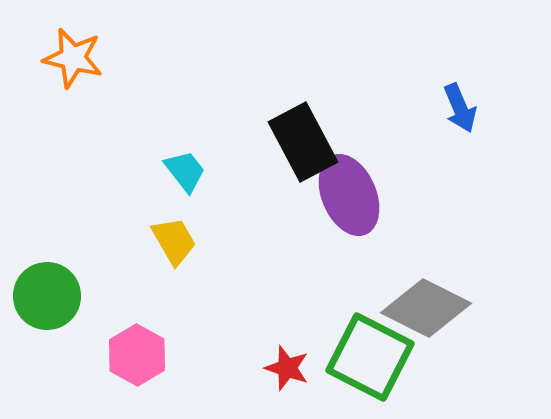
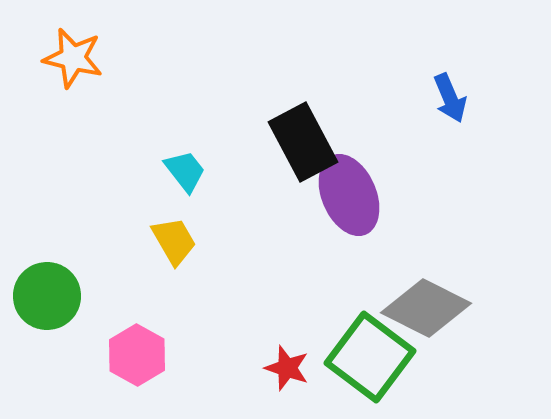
blue arrow: moved 10 px left, 10 px up
green square: rotated 10 degrees clockwise
